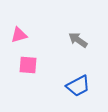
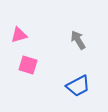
gray arrow: rotated 24 degrees clockwise
pink square: rotated 12 degrees clockwise
